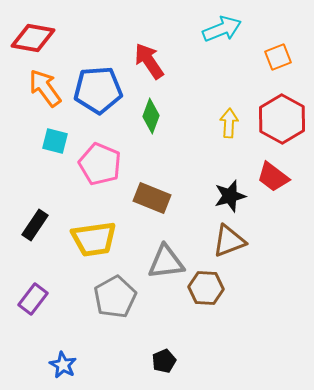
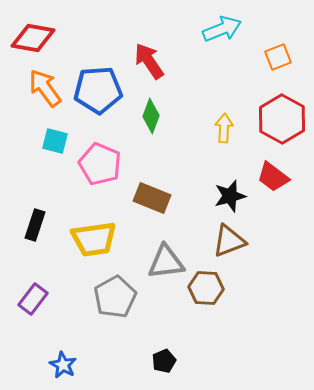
yellow arrow: moved 5 px left, 5 px down
black rectangle: rotated 16 degrees counterclockwise
